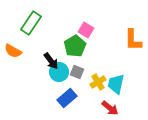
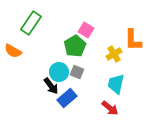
black arrow: moved 25 px down
yellow cross: moved 16 px right, 28 px up
